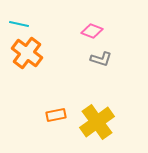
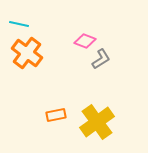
pink diamond: moved 7 px left, 10 px down
gray L-shape: rotated 50 degrees counterclockwise
